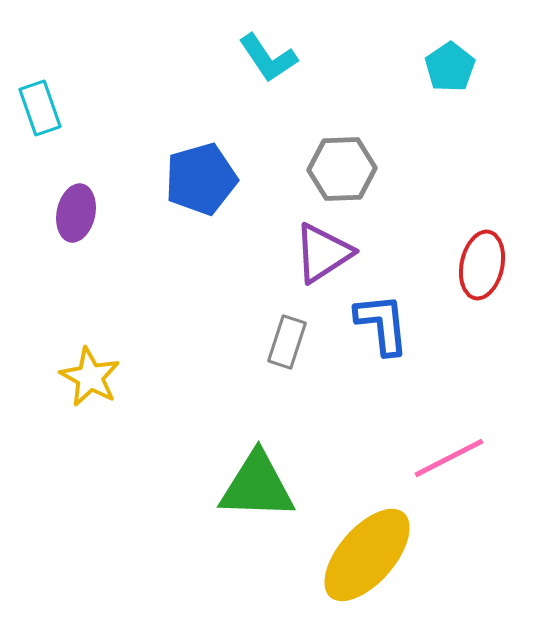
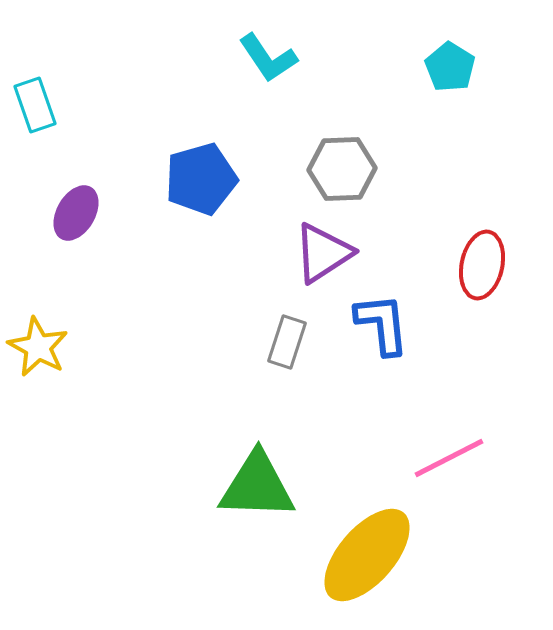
cyan pentagon: rotated 6 degrees counterclockwise
cyan rectangle: moved 5 px left, 3 px up
purple ellipse: rotated 18 degrees clockwise
yellow star: moved 52 px left, 30 px up
